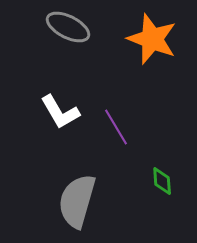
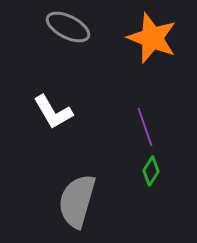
orange star: moved 1 px up
white L-shape: moved 7 px left
purple line: moved 29 px right; rotated 12 degrees clockwise
green diamond: moved 11 px left, 10 px up; rotated 36 degrees clockwise
